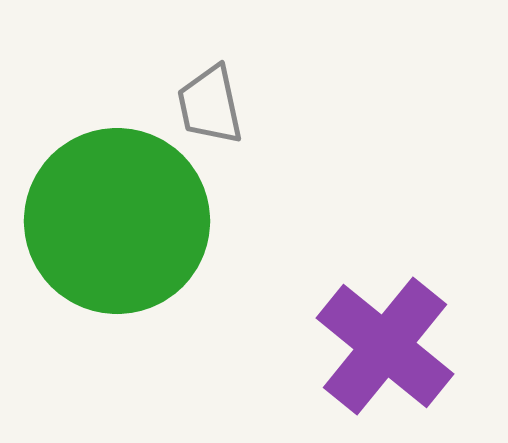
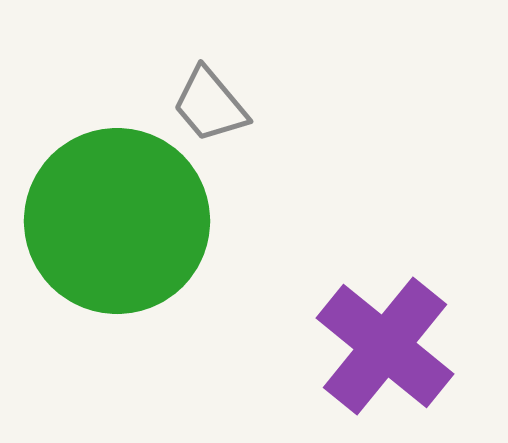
gray trapezoid: rotated 28 degrees counterclockwise
